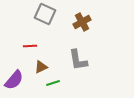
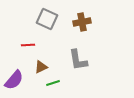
gray square: moved 2 px right, 5 px down
brown cross: rotated 18 degrees clockwise
red line: moved 2 px left, 1 px up
